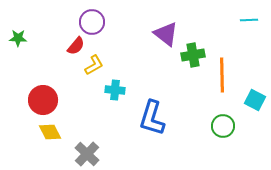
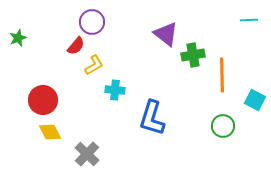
green star: rotated 24 degrees counterclockwise
